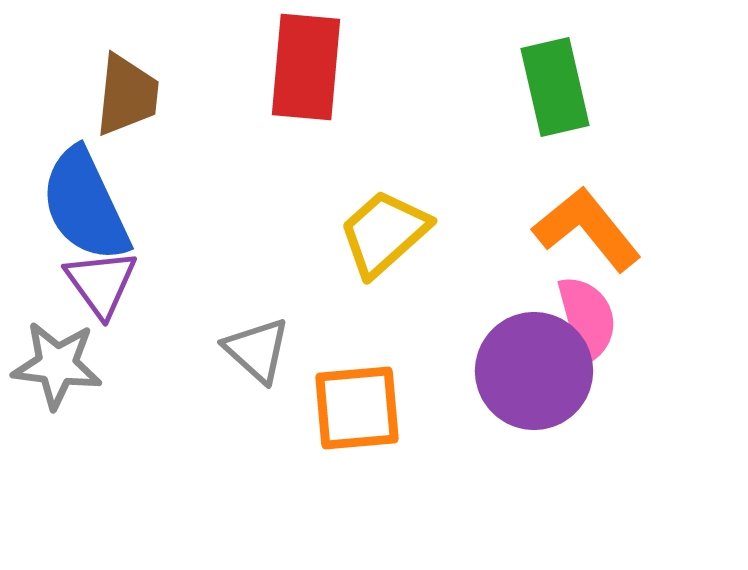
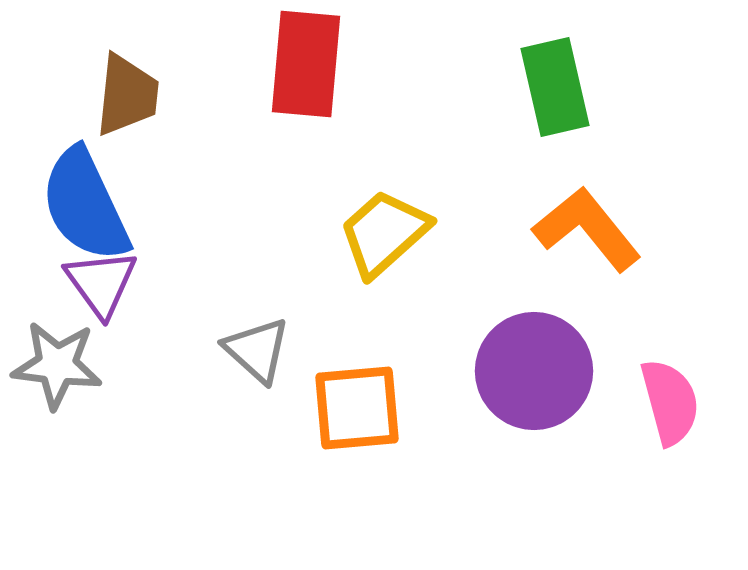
red rectangle: moved 3 px up
pink semicircle: moved 83 px right, 83 px down
